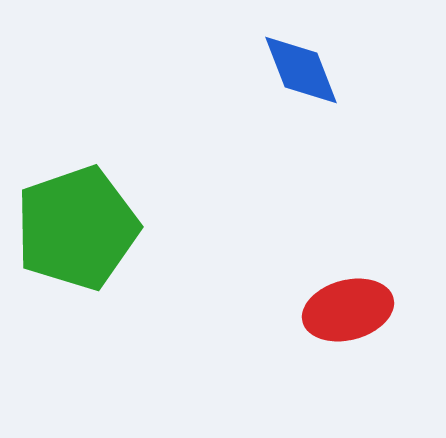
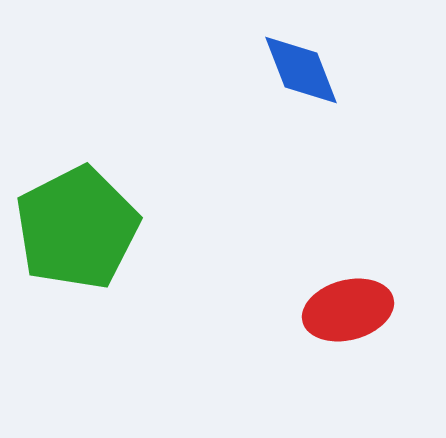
green pentagon: rotated 8 degrees counterclockwise
